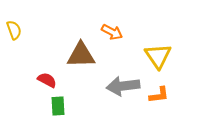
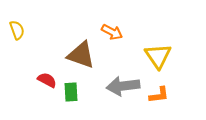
yellow semicircle: moved 3 px right
brown triangle: rotated 20 degrees clockwise
green rectangle: moved 13 px right, 14 px up
